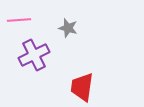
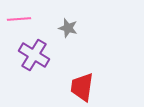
pink line: moved 1 px up
purple cross: rotated 32 degrees counterclockwise
